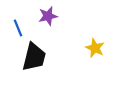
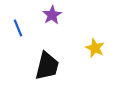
purple star: moved 4 px right, 1 px up; rotated 18 degrees counterclockwise
black trapezoid: moved 13 px right, 9 px down
